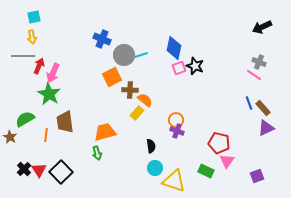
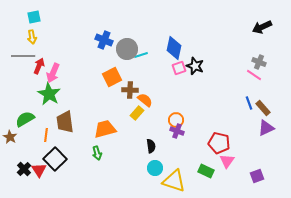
blue cross: moved 2 px right, 1 px down
gray circle: moved 3 px right, 6 px up
orange trapezoid: moved 3 px up
black square: moved 6 px left, 13 px up
